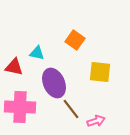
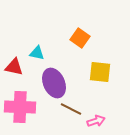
orange square: moved 5 px right, 2 px up
brown line: rotated 25 degrees counterclockwise
